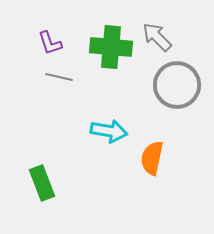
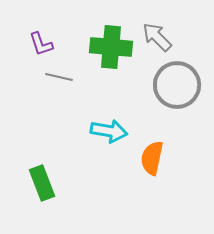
purple L-shape: moved 9 px left, 1 px down
